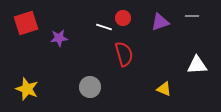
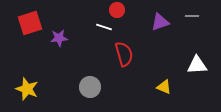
red circle: moved 6 px left, 8 px up
red square: moved 4 px right
yellow triangle: moved 2 px up
